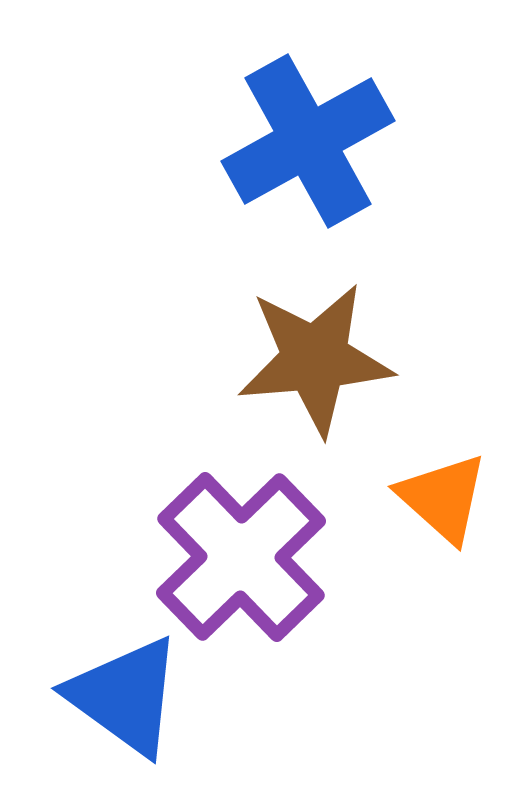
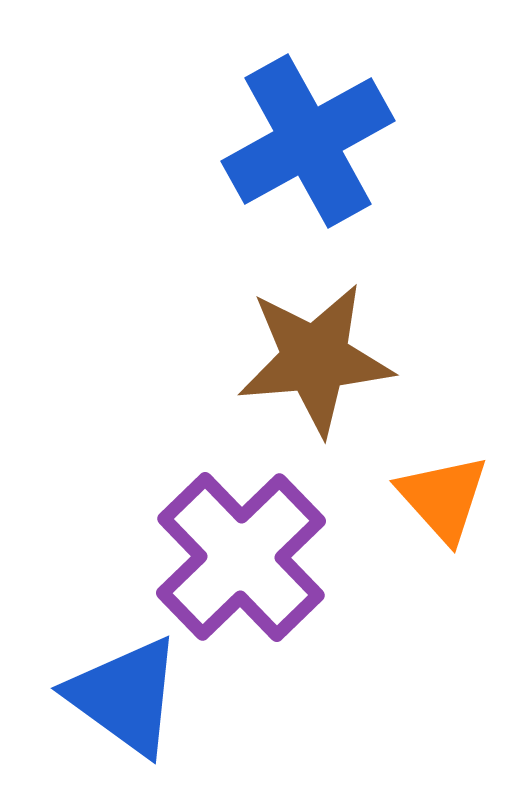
orange triangle: rotated 6 degrees clockwise
